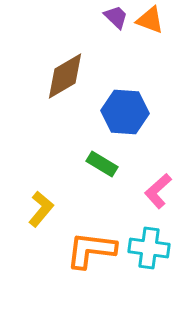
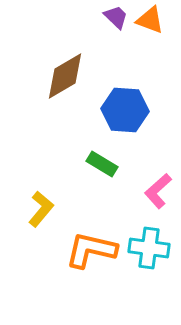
blue hexagon: moved 2 px up
orange L-shape: rotated 6 degrees clockwise
